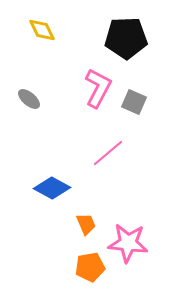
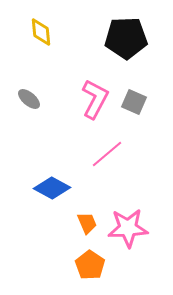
yellow diamond: moved 1 px left, 2 px down; rotated 20 degrees clockwise
pink L-shape: moved 3 px left, 11 px down
pink line: moved 1 px left, 1 px down
orange trapezoid: moved 1 px right, 1 px up
pink star: moved 15 px up; rotated 9 degrees counterclockwise
orange pentagon: moved 2 px up; rotated 28 degrees counterclockwise
